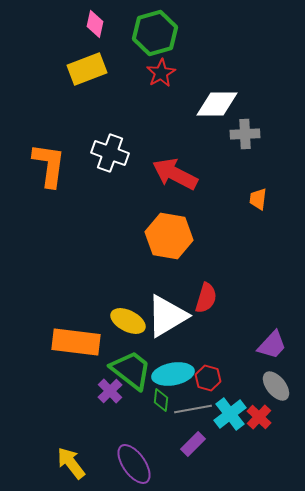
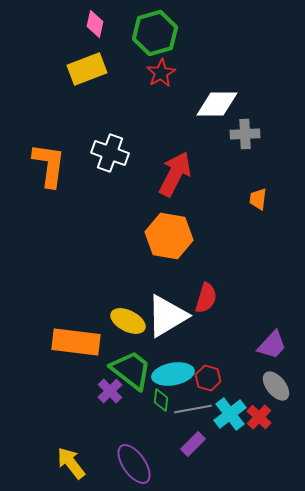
red arrow: rotated 90 degrees clockwise
